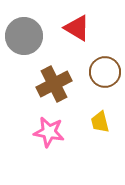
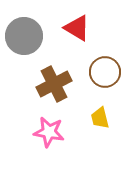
yellow trapezoid: moved 4 px up
